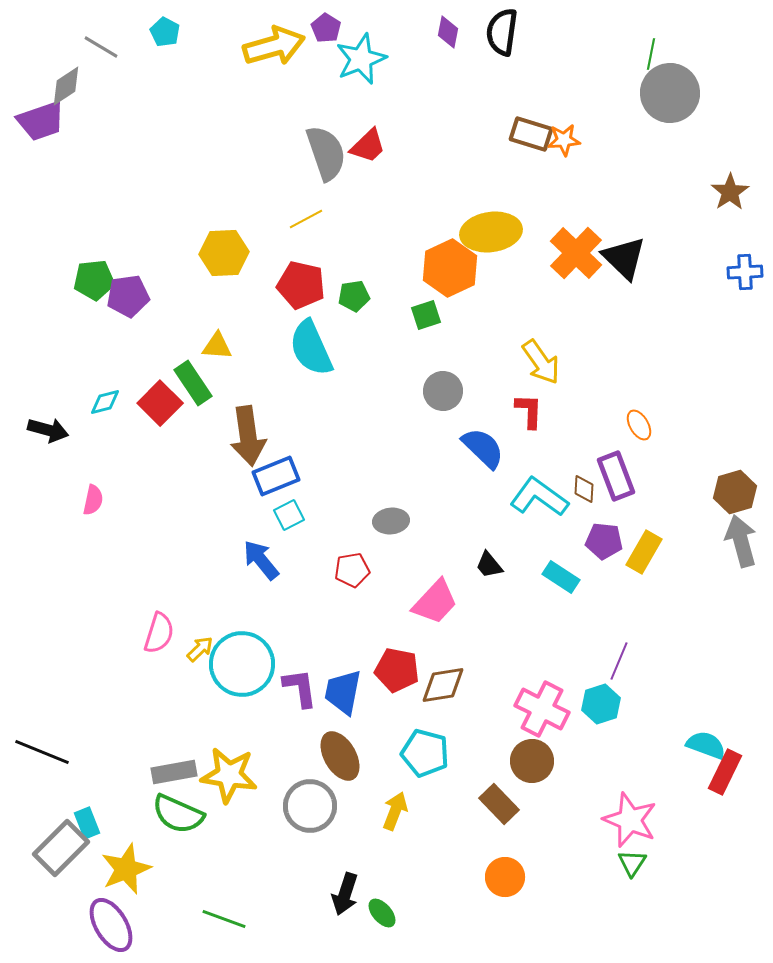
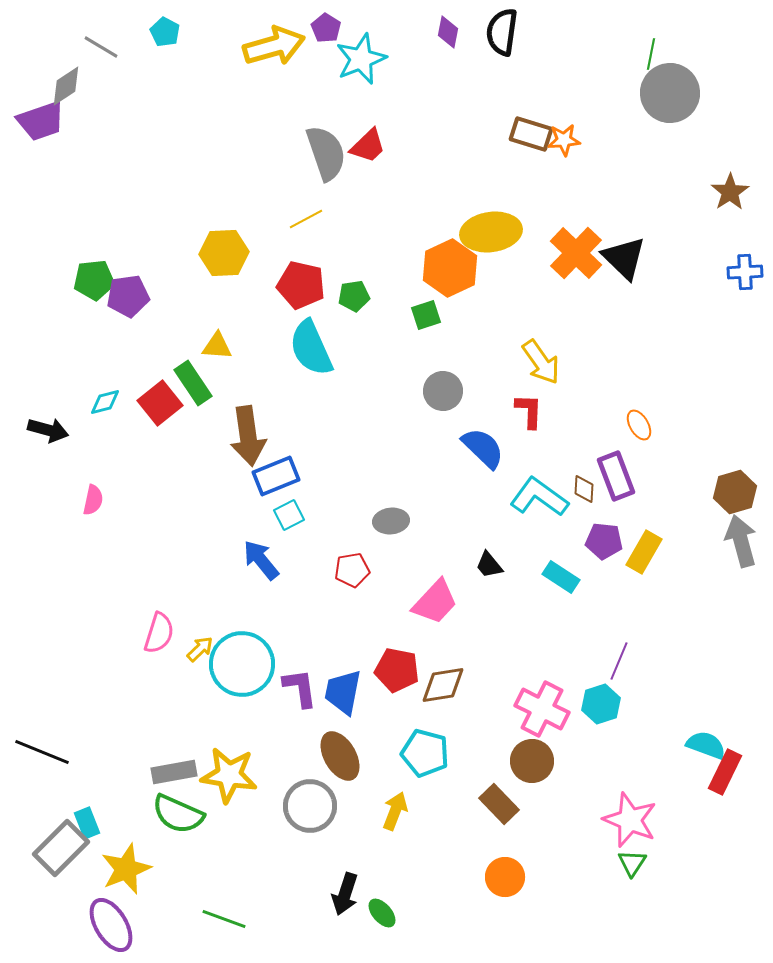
red square at (160, 403): rotated 6 degrees clockwise
